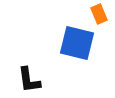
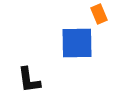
blue square: rotated 15 degrees counterclockwise
